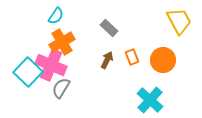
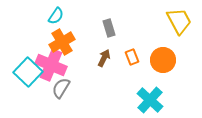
gray rectangle: rotated 30 degrees clockwise
brown arrow: moved 3 px left, 2 px up
